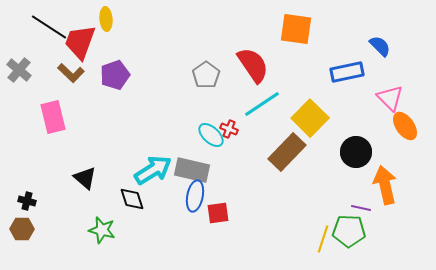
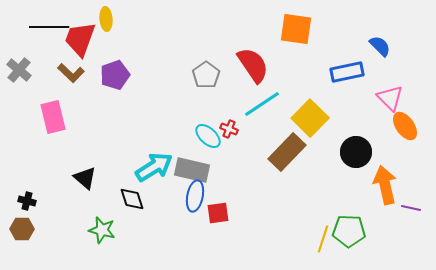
black line: rotated 33 degrees counterclockwise
red trapezoid: moved 3 px up
cyan ellipse: moved 3 px left, 1 px down
cyan arrow: moved 1 px right, 3 px up
purple line: moved 50 px right
